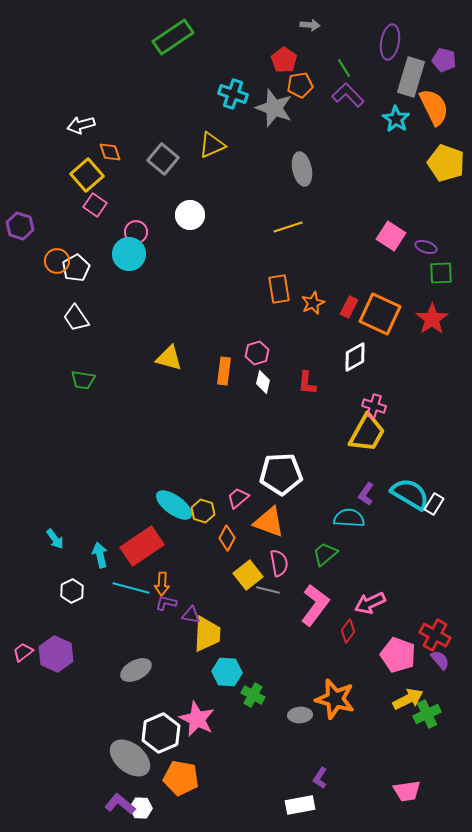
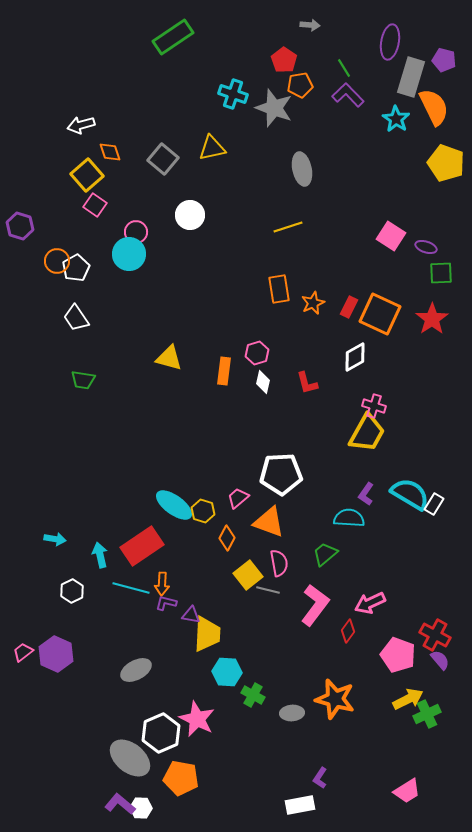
yellow triangle at (212, 145): moved 3 px down; rotated 12 degrees clockwise
red L-shape at (307, 383): rotated 20 degrees counterclockwise
cyan arrow at (55, 539): rotated 45 degrees counterclockwise
gray ellipse at (300, 715): moved 8 px left, 2 px up
pink trapezoid at (407, 791): rotated 24 degrees counterclockwise
